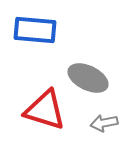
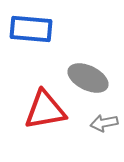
blue rectangle: moved 4 px left, 1 px up
red triangle: rotated 27 degrees counterclockwise
